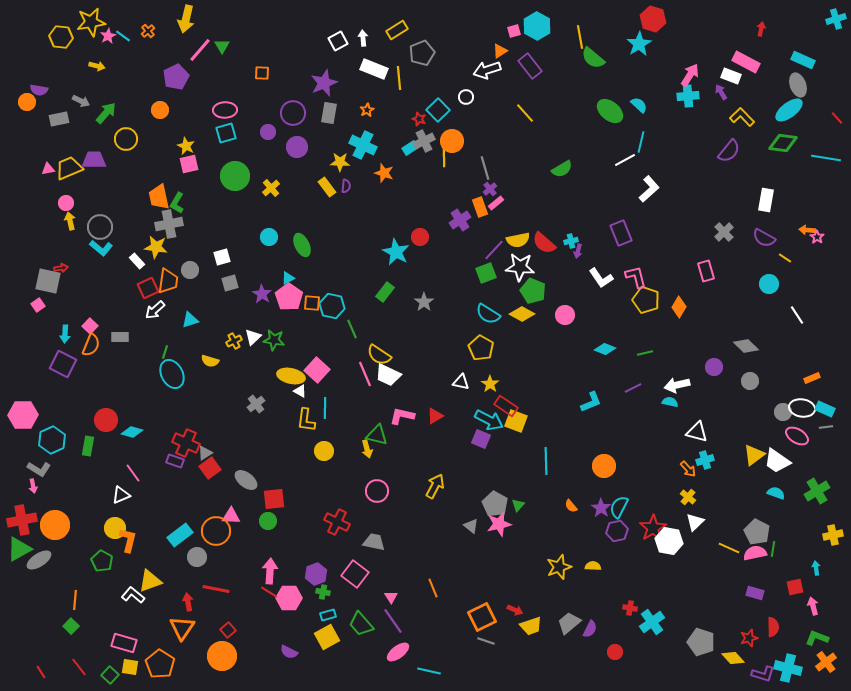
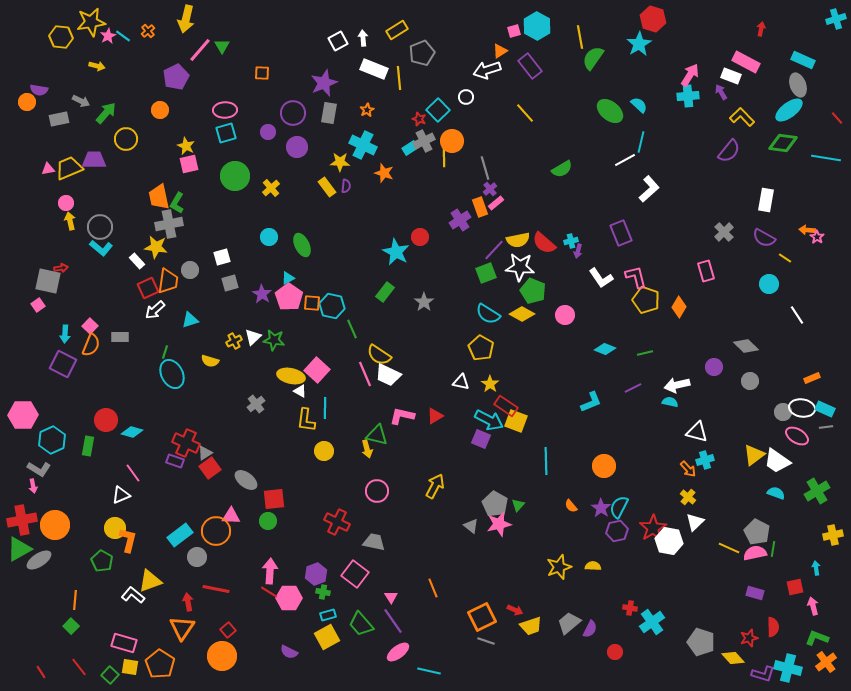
green semicircle at (593, 58): rotated 85 degrees clockwise
